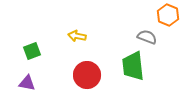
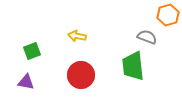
orange hexagon: rotated 20 degrees clockwise
red circle: moved 6 px left
purple triangle: moved 1 px left, 1 px up
